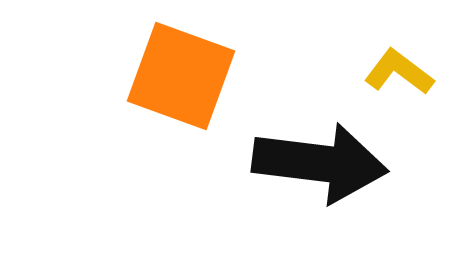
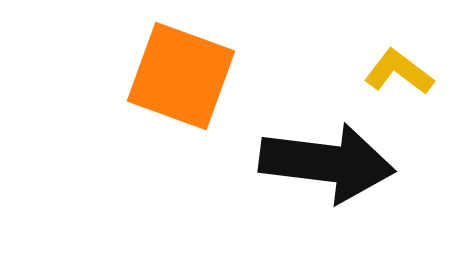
black arrow: moved 7 px right
